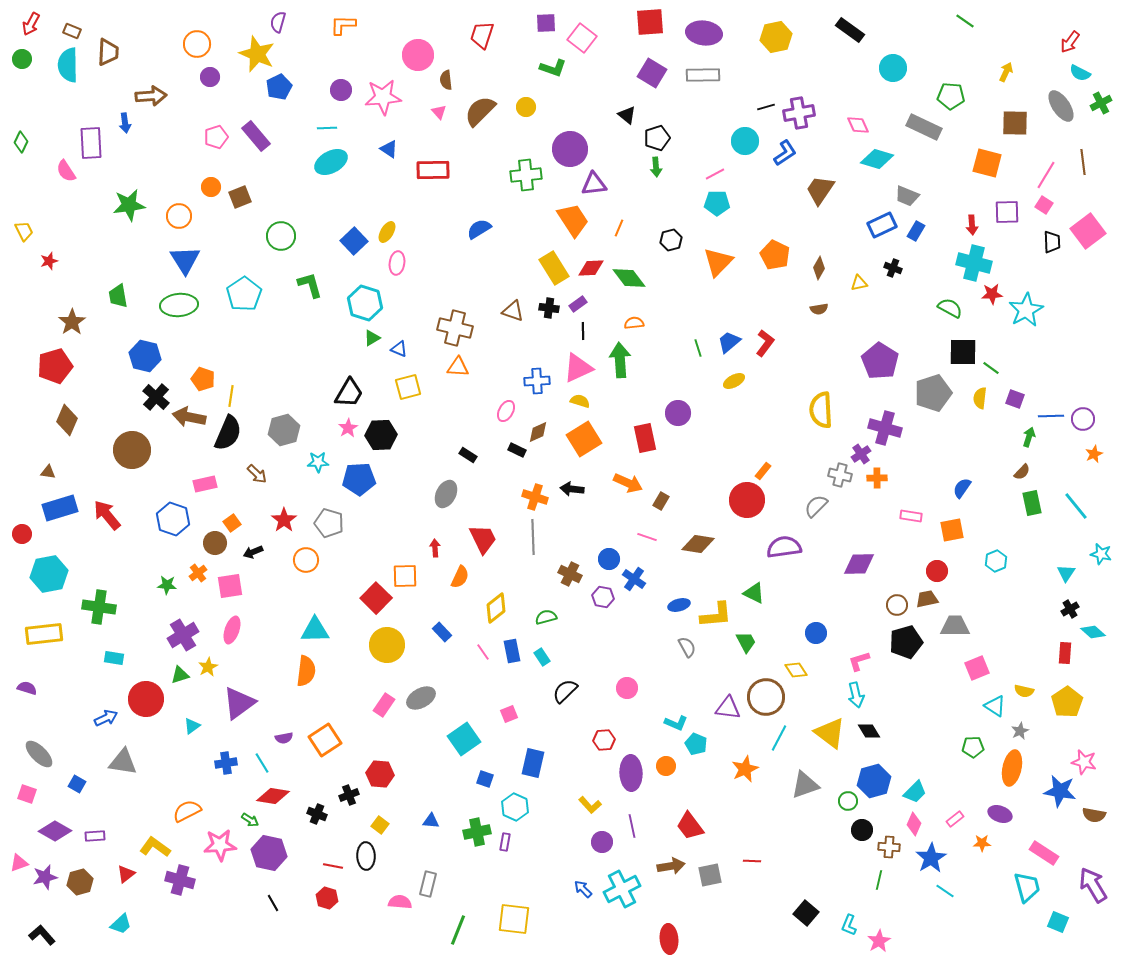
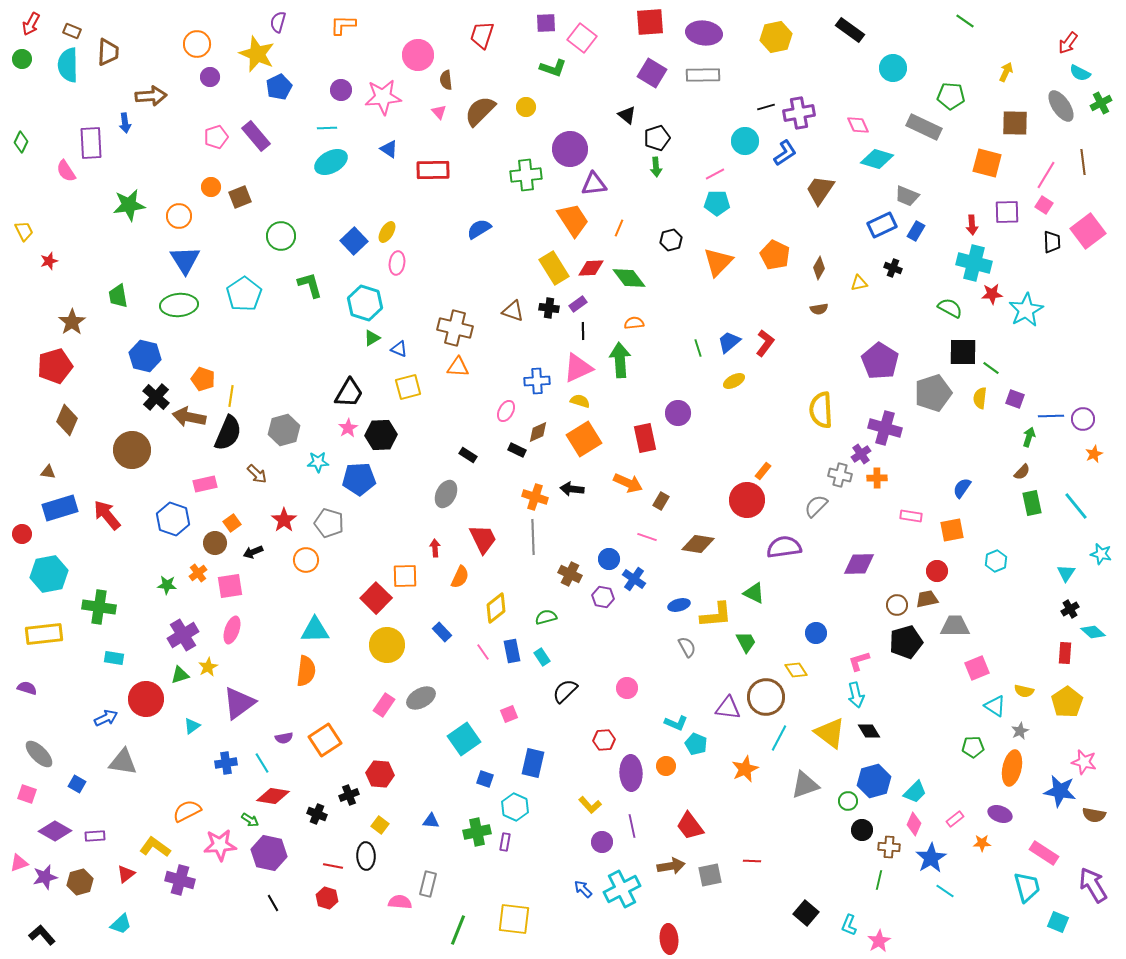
red arrow at (1070, 42): moved 2 px left, 1 px down
